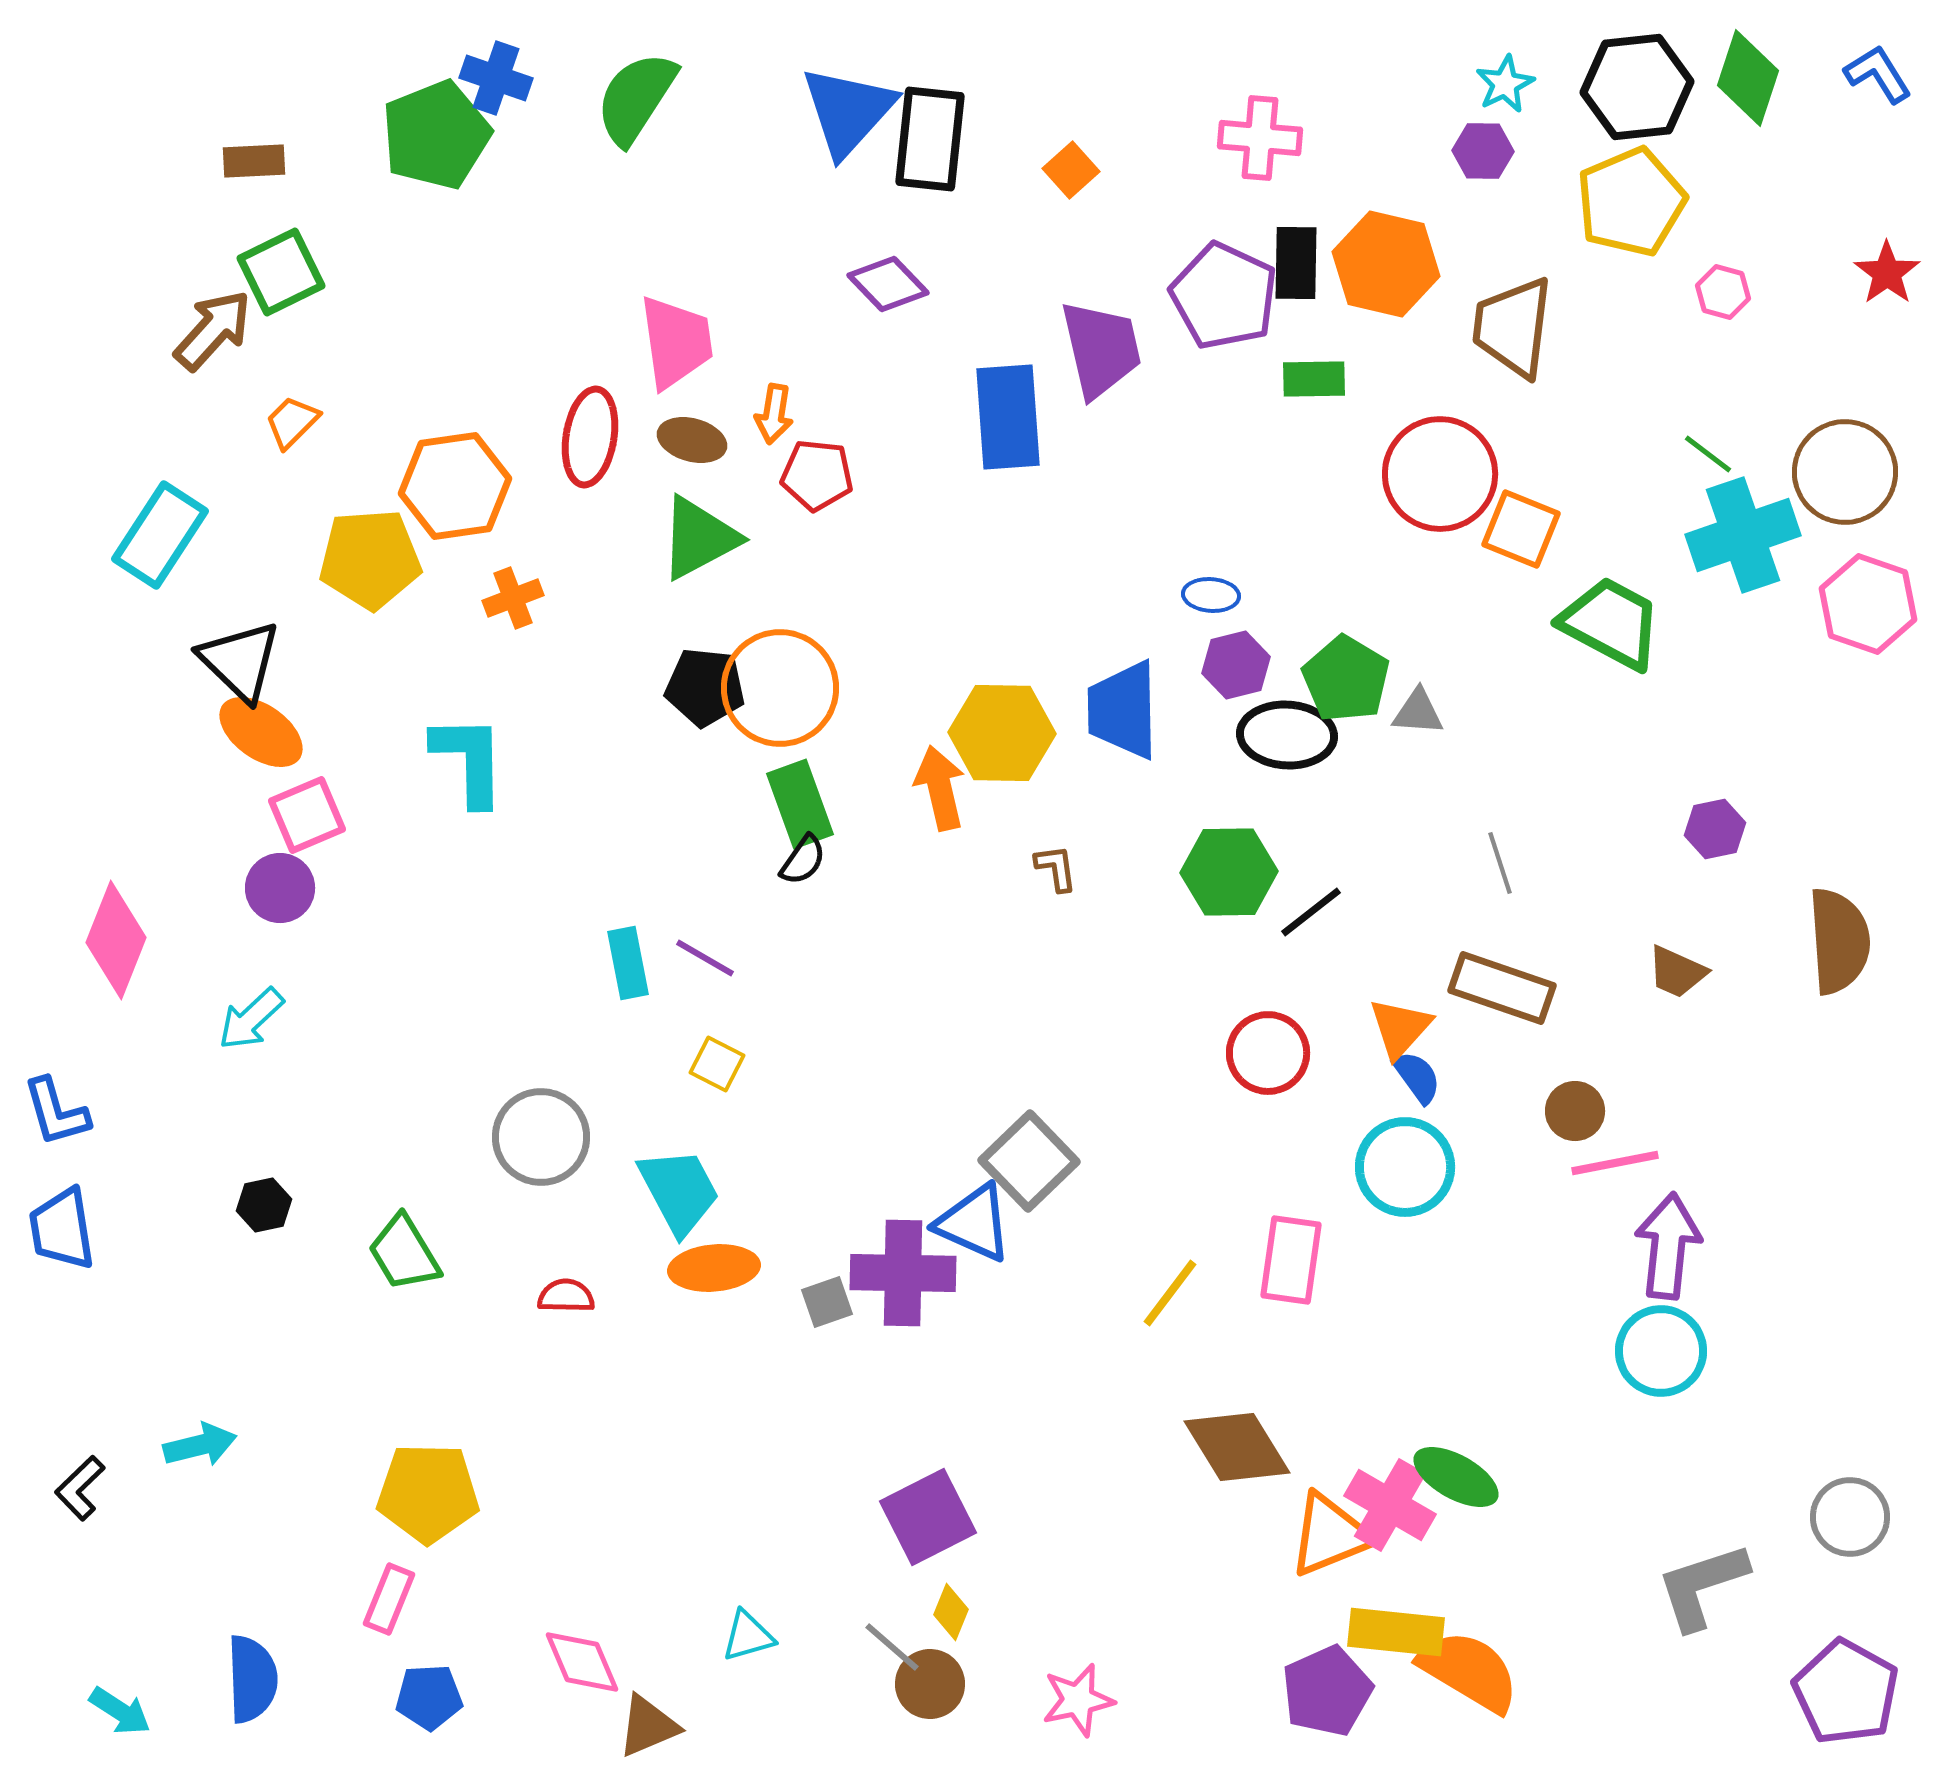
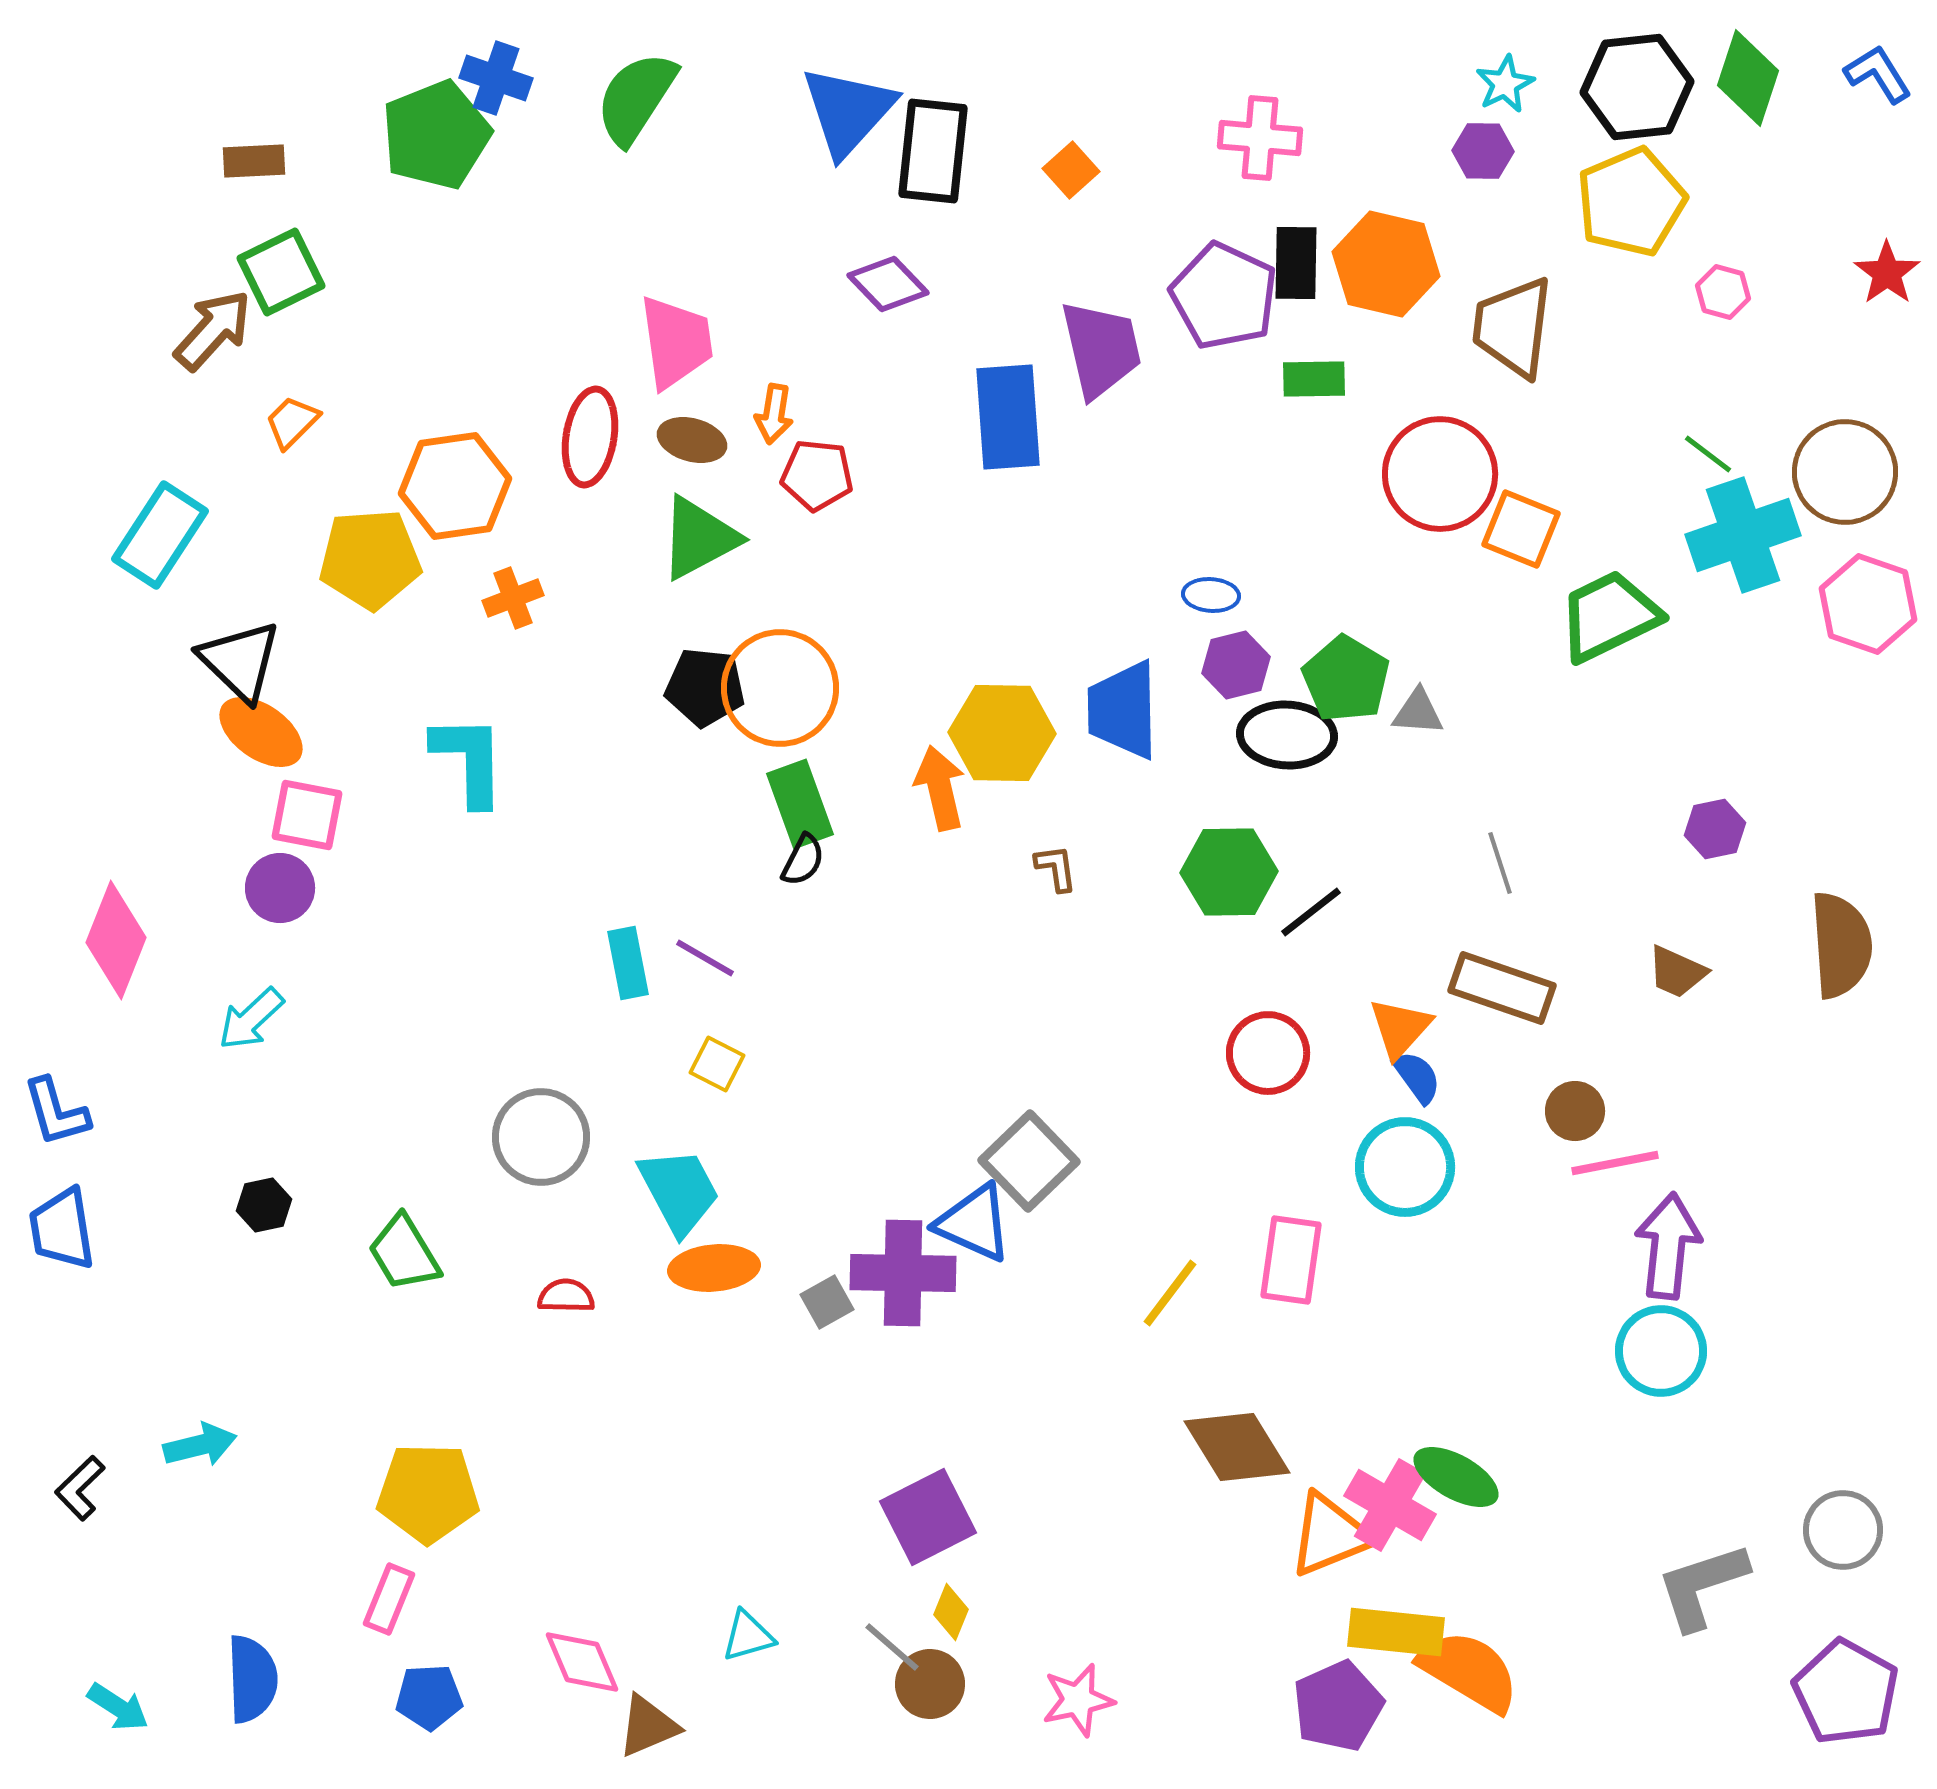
black rectangle at (930, 139): moved 3 px right, 12 px down
green trapezoid at (1611, 623): moved 2 px left, 7 px up; rotated 54 degrees counterclockwise
pink square at (307, 815): rotated 34 degrees clockwise
black semicircle at (803, 860): rotated 8 degrees counterclockwise
brown semicircle at (1839, 941): moved 2 px right, 4 px down
gray square at (827, 1302): rotated 10 degrees counterclockwise
gray circle at (1850, 1517): moved 7 px left, 13 px down
purple pentagon at (1327, 1691): moved 11 px right, 15 px down
cyan arrow at (120, 1711): moved 2 px left, 4 px up
